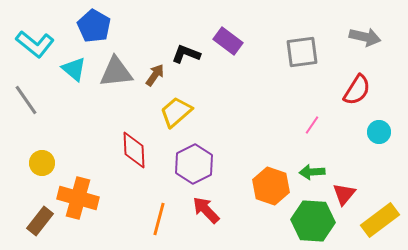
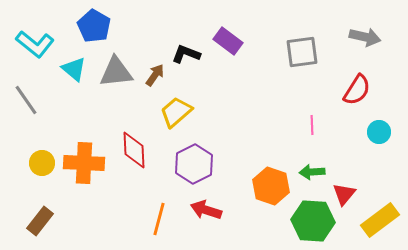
pink line: rotated 36 degrees counterclockwise
orange cross: moved 6 px right, 35 px up; rotated 12 degrees counterclockwise
red arrow: rotated 28 degrees counterclockwise
